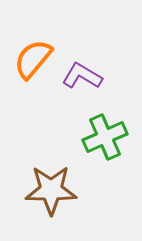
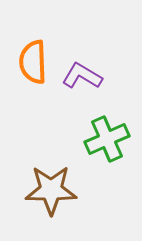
orange semicircle: moved 3 px down; rotated 42 degrees counterclockwise
green cross: moved 2 px right, 2 px down
